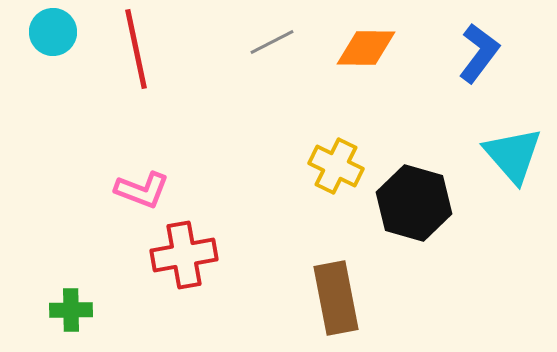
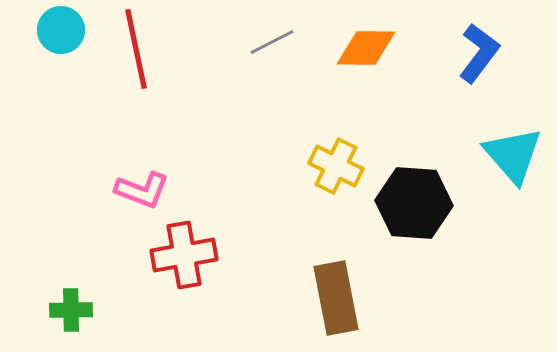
cyan circle: moved 8 px right, 2 px up
black hexagon: rotated 12 degrees counterclockwise
